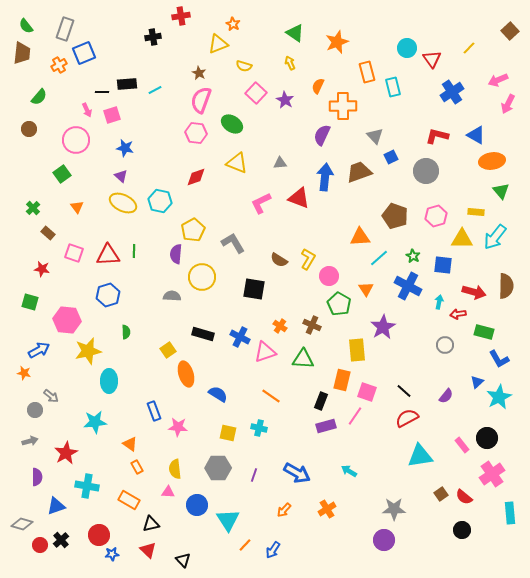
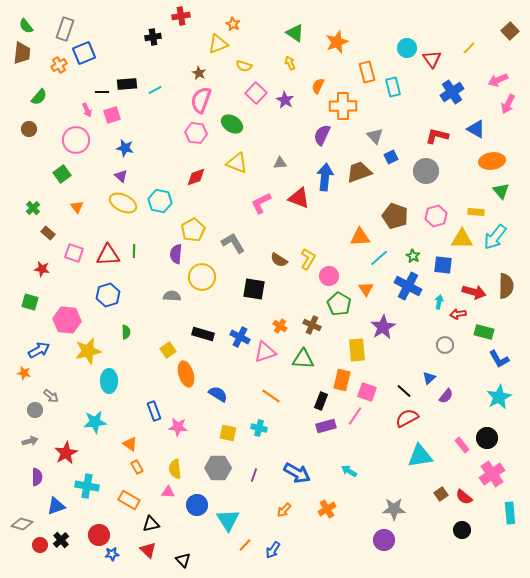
blue triangle at (476, 135): moved 6 px up
blue triangle at (477, 382): moved 48 px left, 4 px up
